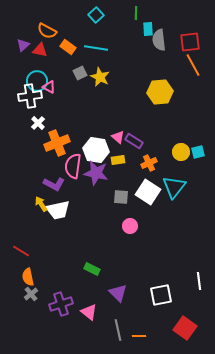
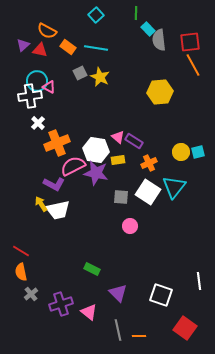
cyan rectangle at (148, 29): rotated 40 degrees counterclockwise
pink semicircle at (73, 166): rotated 55 degrees clockwise
orange semicircle at (28, 277): moved 7 px left, 5 px up
white square at (161, 295): rotated 30 degrees clockwise
